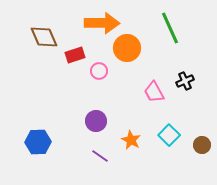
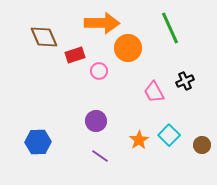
orange circle: moved 1 px right
orange star: moved 8 px right; rotated 12 degrees clockwise
